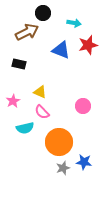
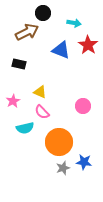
red star: rotated 24 degrees counterclockwise
